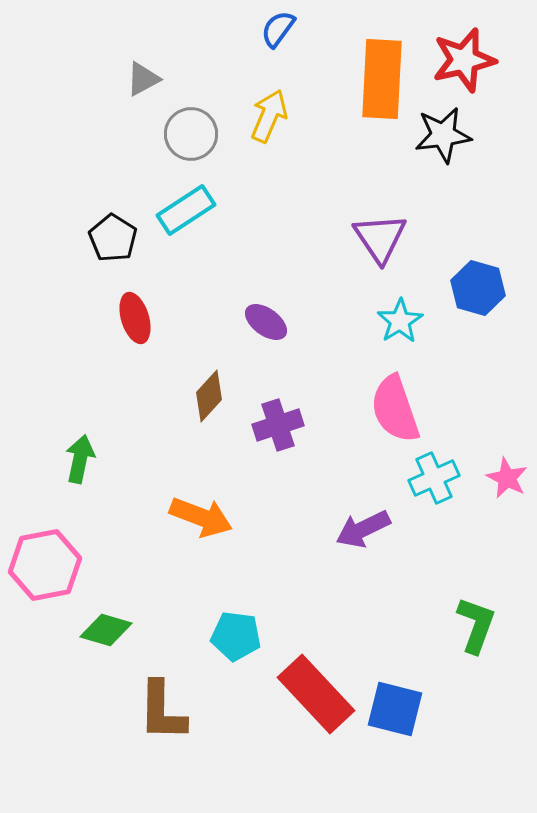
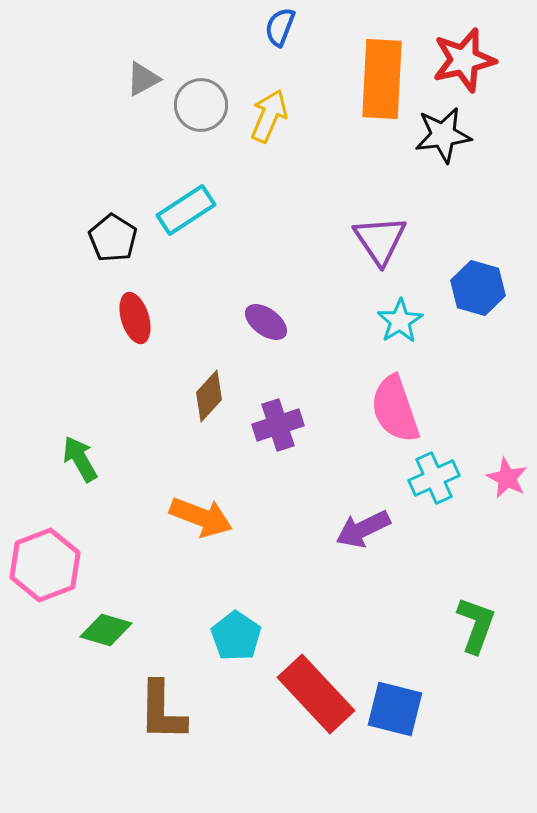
blue semicircle: moved 2 px right, 2 px up; rotated 15 degrees counterclockwise
gray circle: moved 10 px right, 29 px up
purple triangle: moved 2 px down
green arrow: rotated 42 degrees counterclockwise
pink hexagon: rotated 10 degrees counterclockwise
cyan pentagon: rotated 27 degrees clockwise
